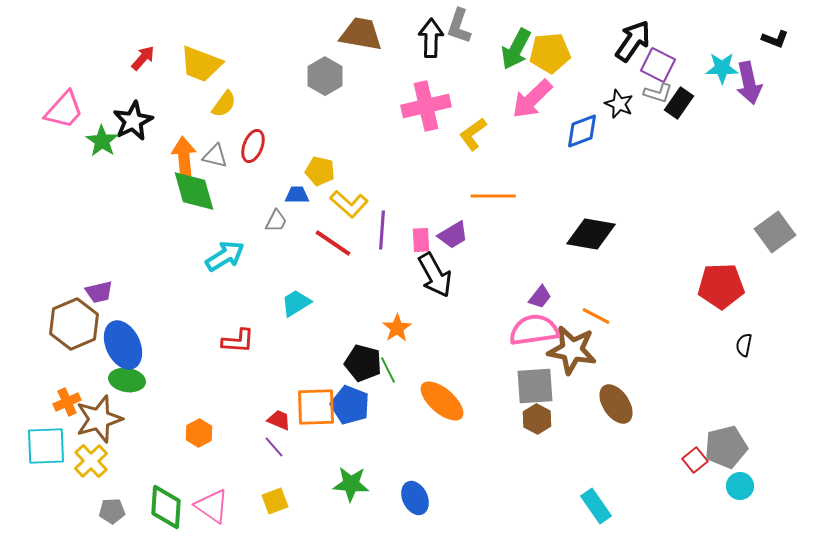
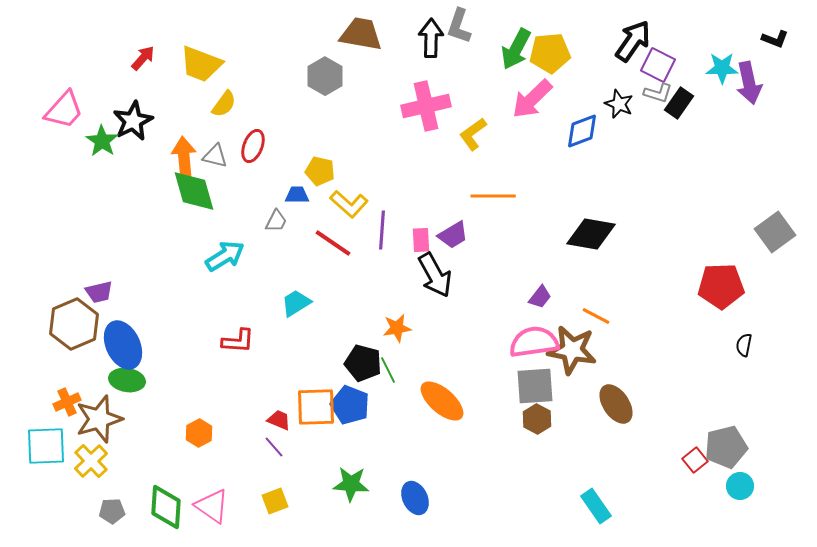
orange star at (397, 328): rotated 24 degrees clockwise
pink semicircle at (534, 330): moved 12 px down
